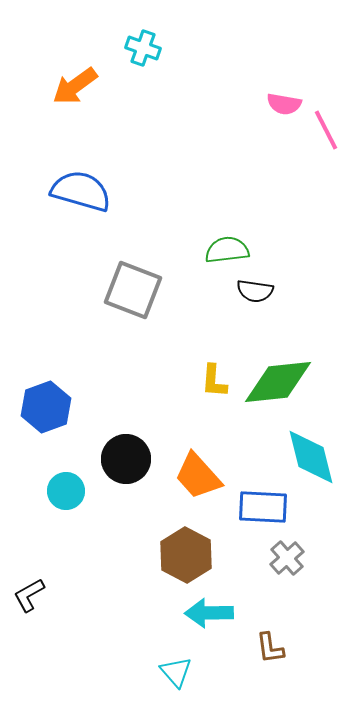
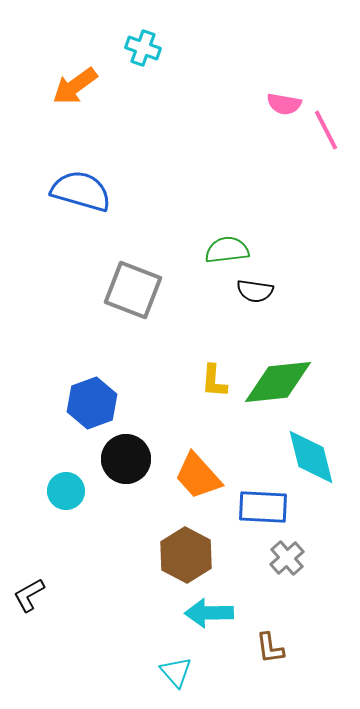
blue hexagon: moved 46 px right, 4 px up
